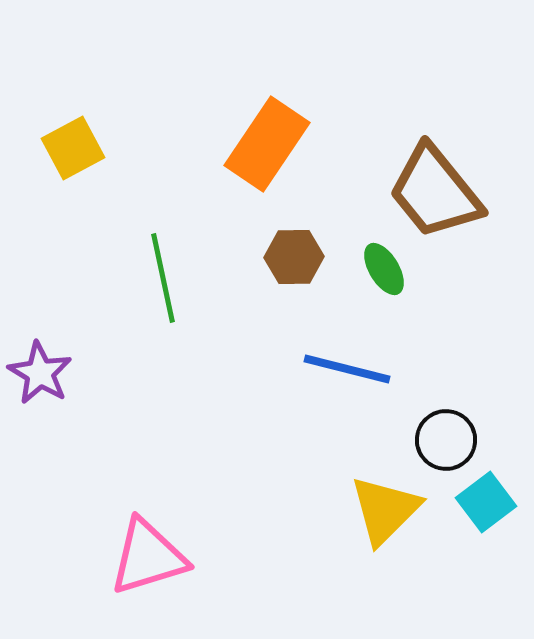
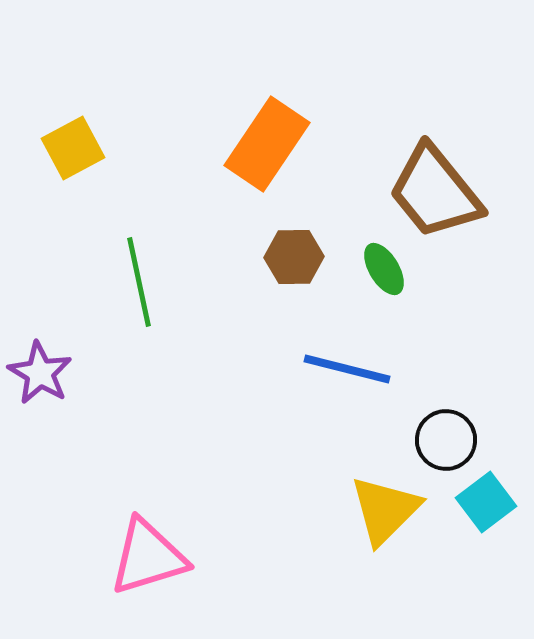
green line: moved 24 px left, 4 px down
